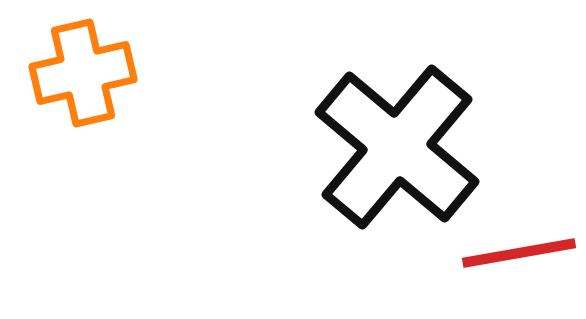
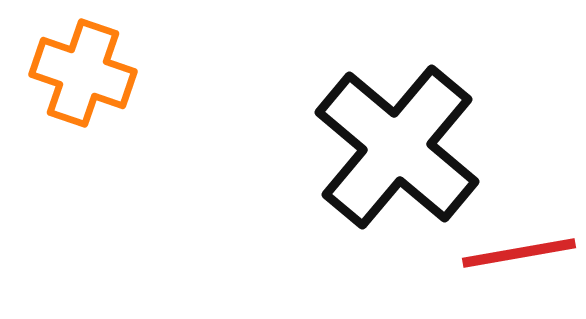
orange cross: rotated 32 degrees clockwise
